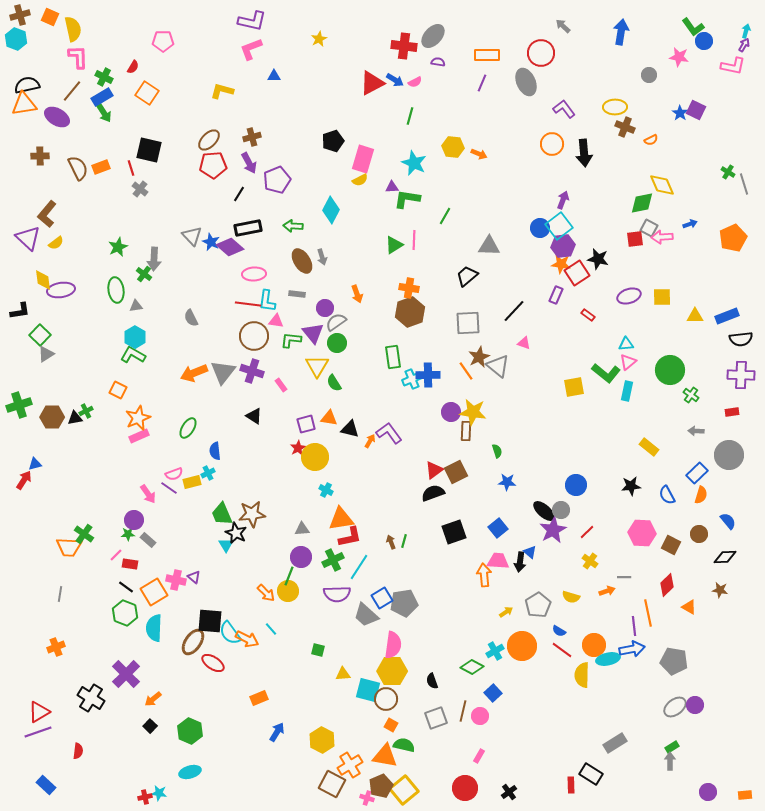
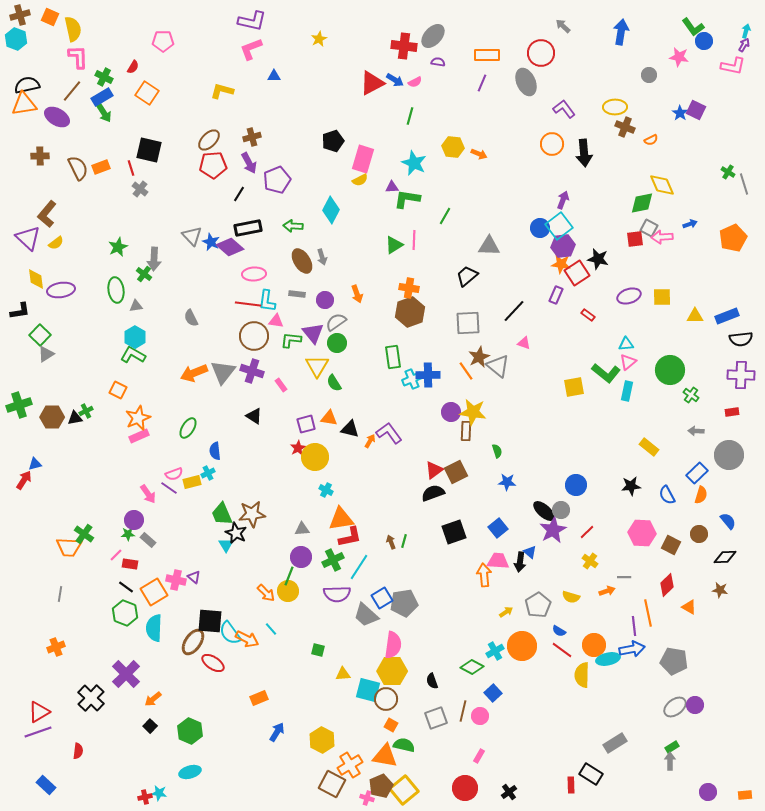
yellow diamond at (43, 280): moved 7 px left, 1 px up
purple circle at (325, 308): moved 8 px up
black cross at (91, 698): rotated 12 degrees clockwise
